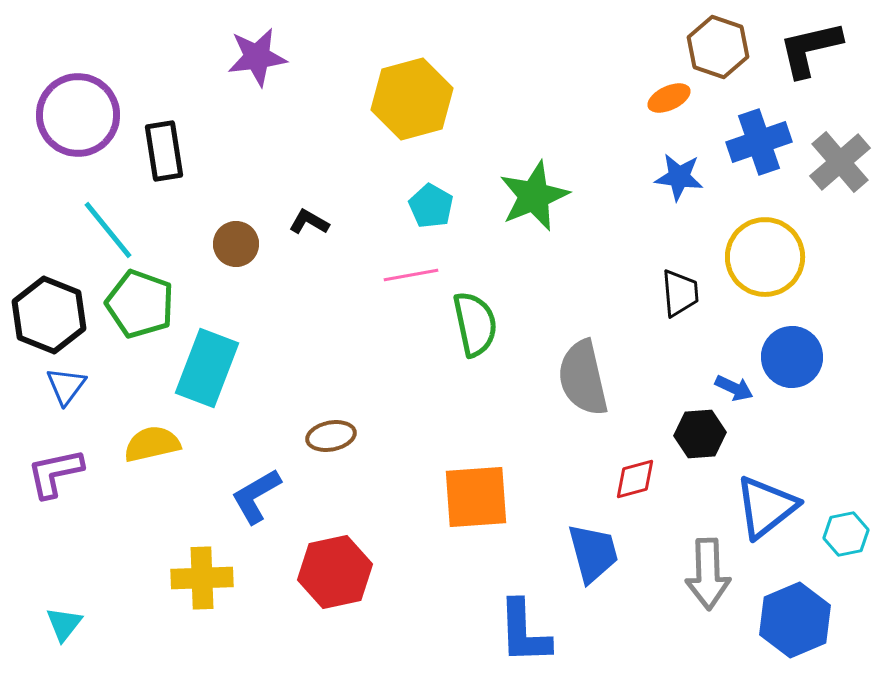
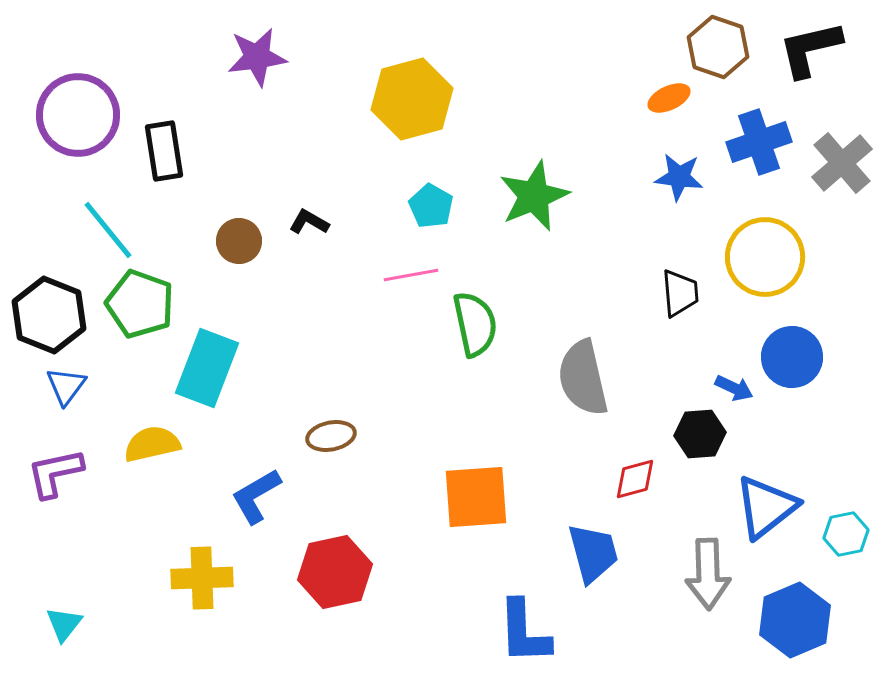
gray cross at (840, 162): moved 2 px right, 1 px down
brown circle at (236, 244): moved 3 px right, 3 px up
